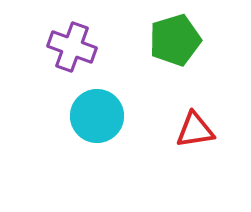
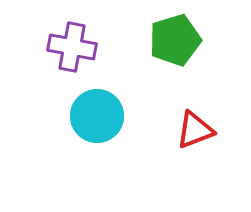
purple cross: rotated 9 degrees counterclockwise
red triangle: rotated 12 degrees counterclockwise
